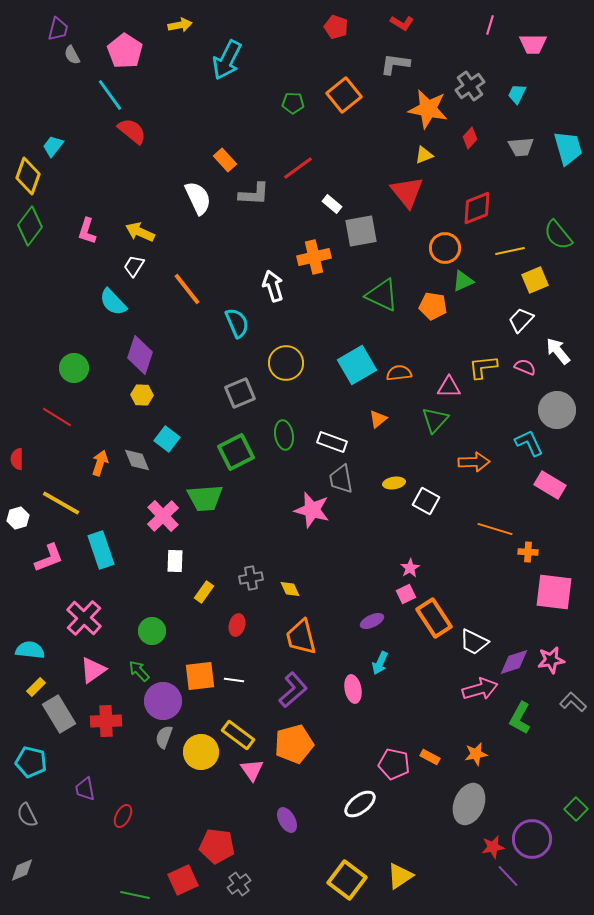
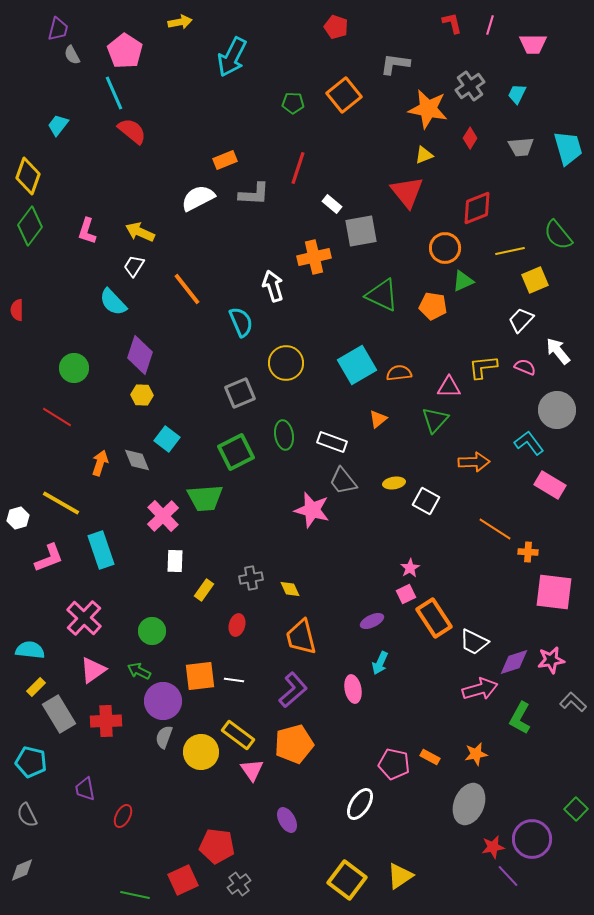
red L-shape at (402, 23): moved 50 px right; rotated 135 degrees counterclockwise
yellow arrow at (180, 25): moved 3 px up
cyan arrow at (227, 60): moved 5 px right, 3 px up
cyan line at (110, 95): moved 4 px right, 2 px up; rotated 12 degrees clockwise
red diamond at (470, 138): rotated 10 degrees counterclockwise
cyan trapezoid at (53, 146): moved 5 px right, 21 px up
orange rectangle at (225, 160): rotated 70 degrees counterclockwise
red line at (298, 168): rotated 36 degrees counterclockwise
white semicircle at (198, 198): rotated 92 degrees counterclockwise
cyan semicircle at (237, 323): moved 4 px right, 1 px up
cyan L-shape at (529, 443): rotated 12 degrees counterclockwise
red semicircle at (17, 459): moved 149 px up
gray trapezoid at (341, 479): moved 2 px right, 2 px down; rotated 28 degrees counterclockwise
orange line at (495, 529): rotated 16 degrees clockwise
yellow rectangle at (204, 592): moved 2 px up
green arrow at (139, 671): rotated 20 degrees counterclockwise
white ellipse at (360, 804): rotated 20 degrees counterclockwise
